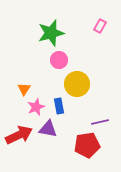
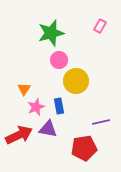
yellow circle: moved 1 px left, 3 px up
purple line: moved 1 px right
red pentagon: moved 3 px left, 3 px down
